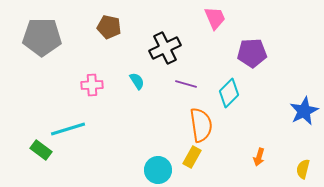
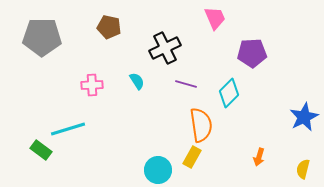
blue star: moved 6 px down
